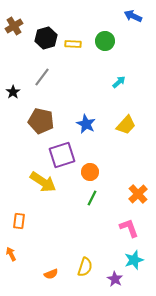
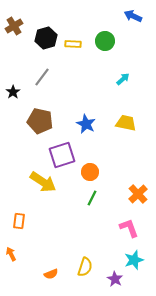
cyan arrow: moved 4 px right, 3 px up
brown pentagon: moved 1 px left
yellow trapezoid: moved 2 px up; rotated 120 degrees counterclockwise
